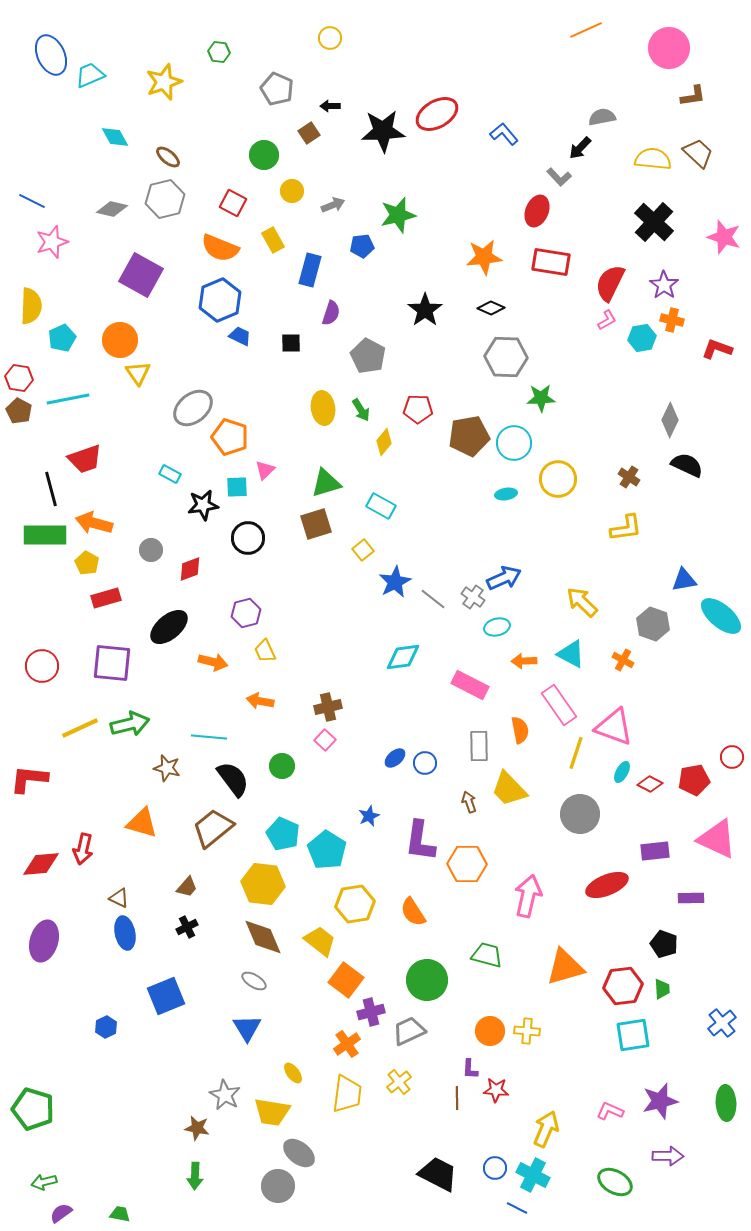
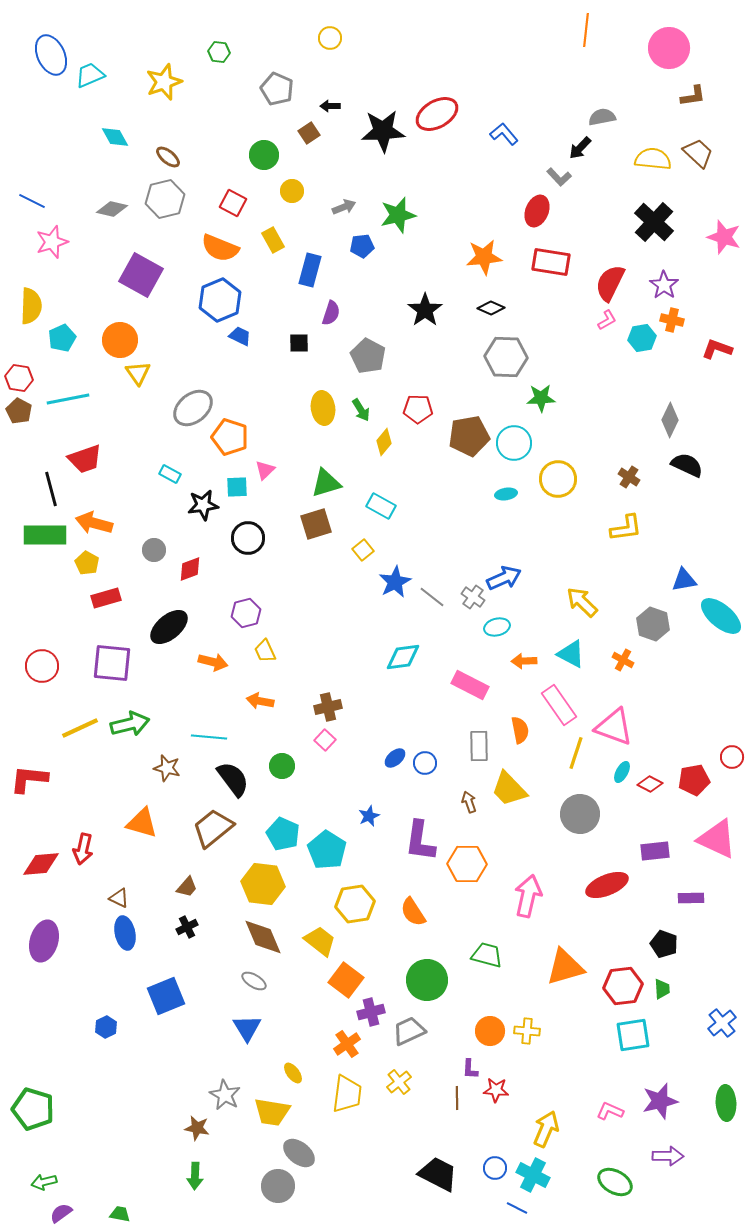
orange line at (586, 30): rotated 60 degrees counterclockwise
gray arrow at (333, 205): moved 11 px right, 2 px down
black square at (291, 343): moved 8 px right
gray circle at (151, 550): moved 3 px right
gray line at (433, 599): moved 1 px left, 2 px up
